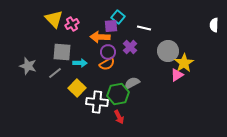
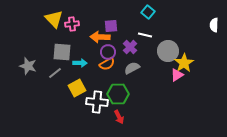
cyan square: moved 30 px right, 5 px up
pink cross: rotated 24 degrees clockwise
white line: moved 1 px right, 7 px down
gray semicircle: moved 15 px up
yellow square: rotated 18 degrees clockwise
green hexagon: rotated 10 degrees clockwise
